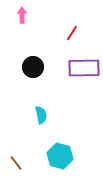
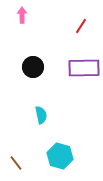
red line: moved 9 px right, 7 px up
